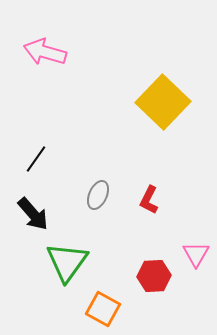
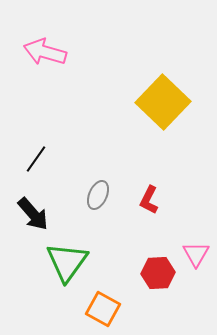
red hexagon: moved 4 px right, 3 px up
